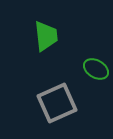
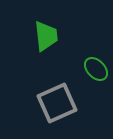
green ellipse: rotated 15 degrees clockwise
